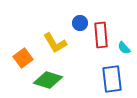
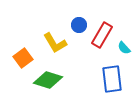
blue circle: moved 1 px left, 2 px down
red rectangle: moved 1 px right; rotated 35 degrees clockwise
